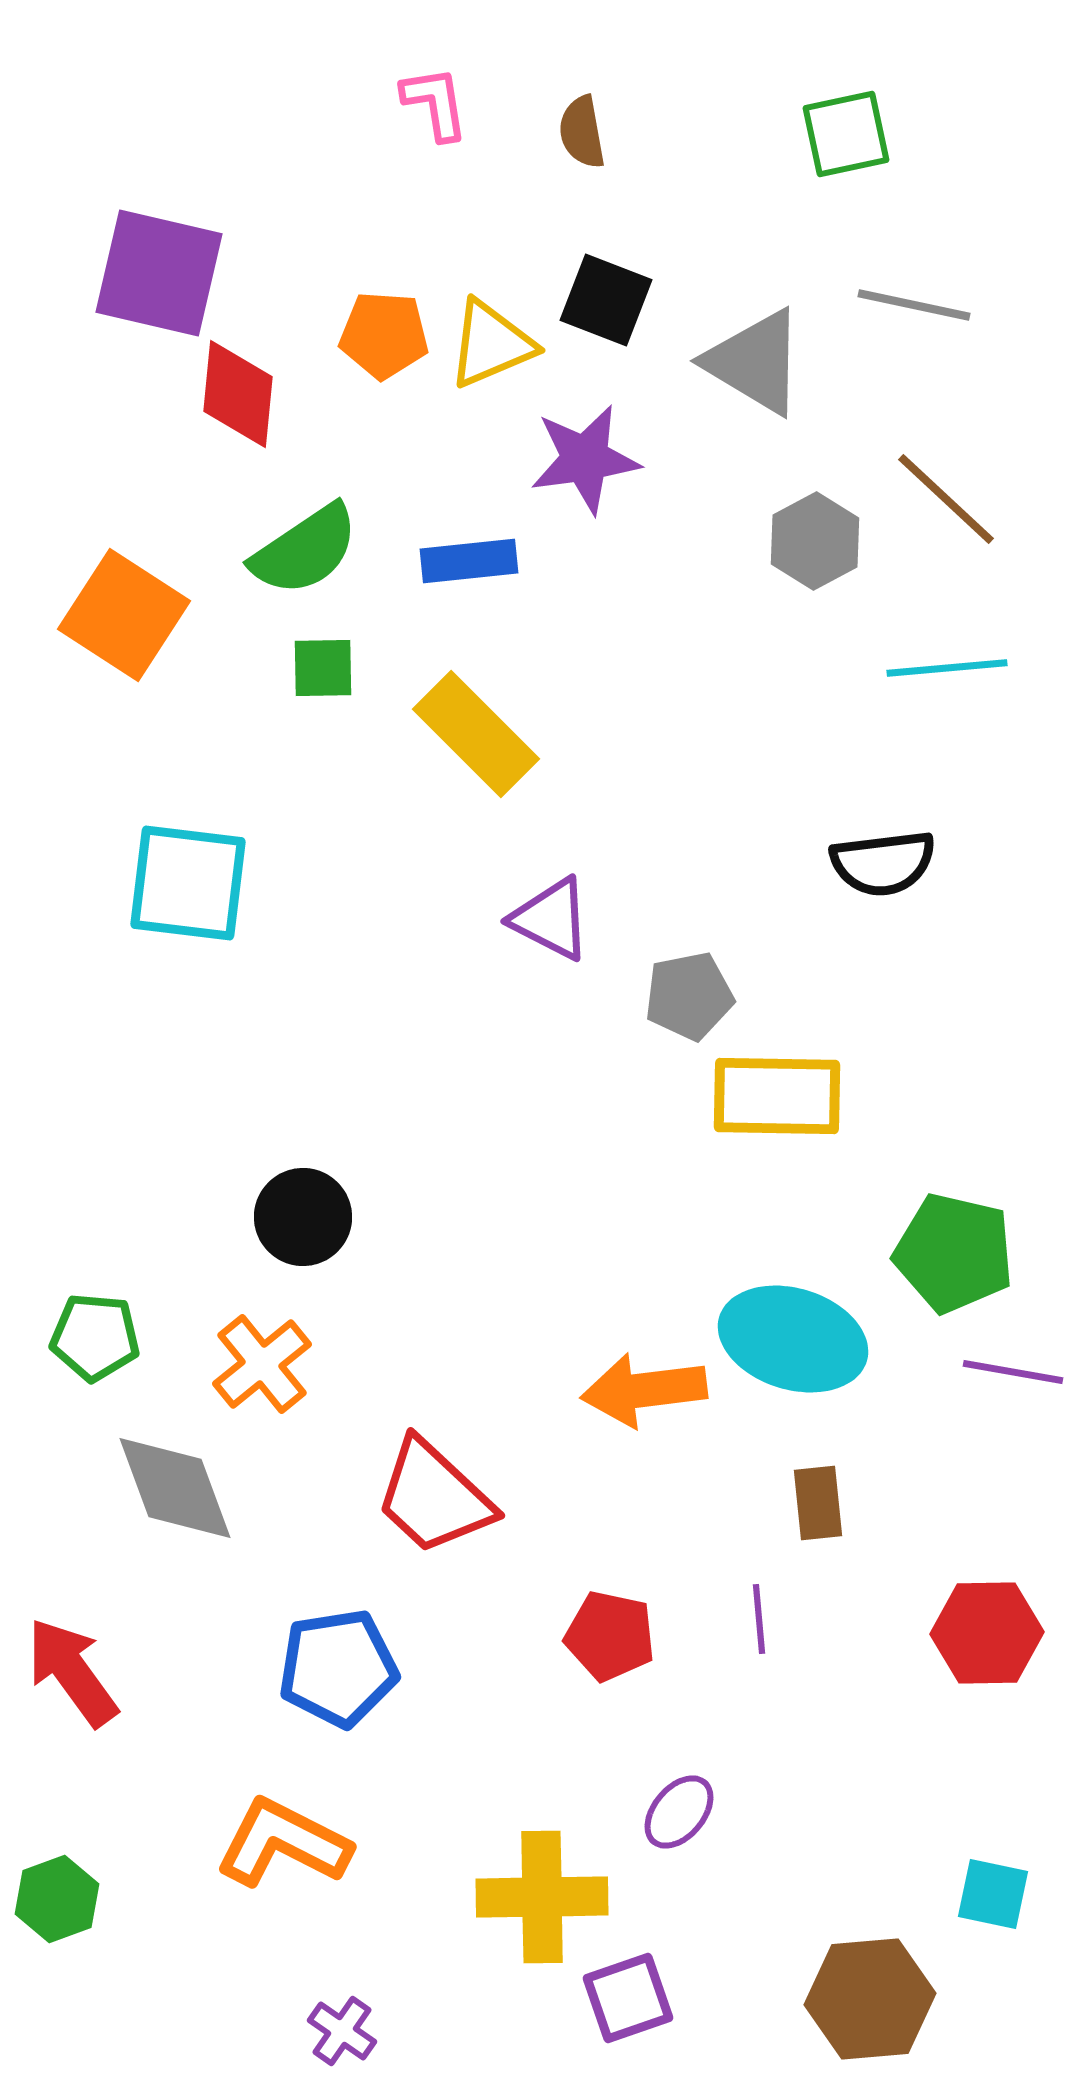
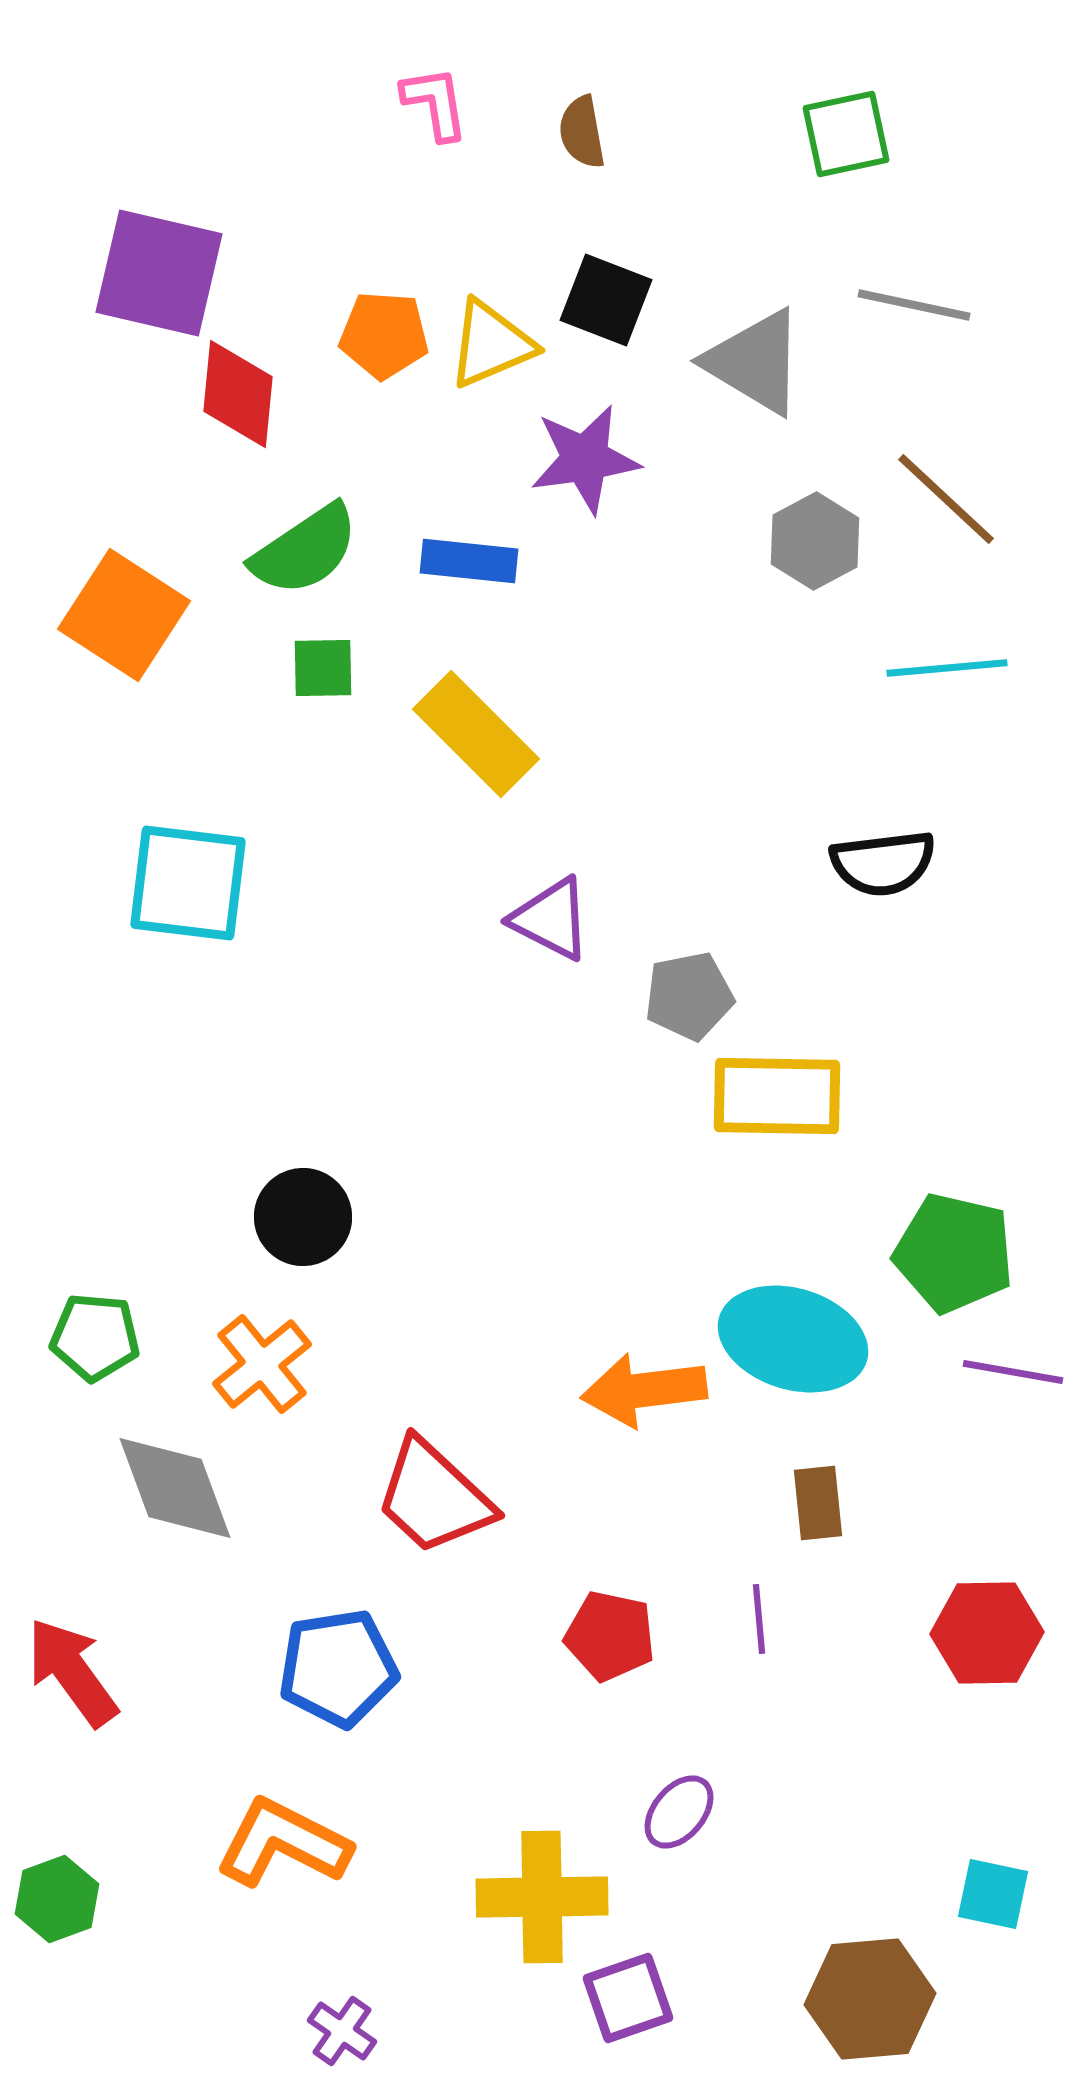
blue rectangle at (469, 561): rotated 12 degrees clockwise
